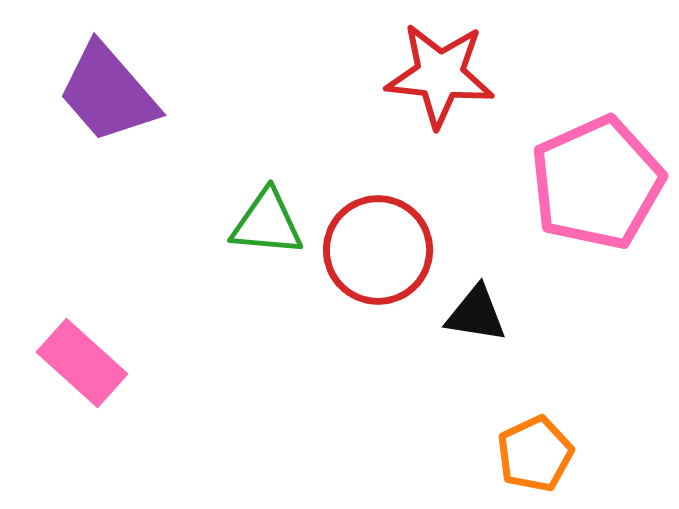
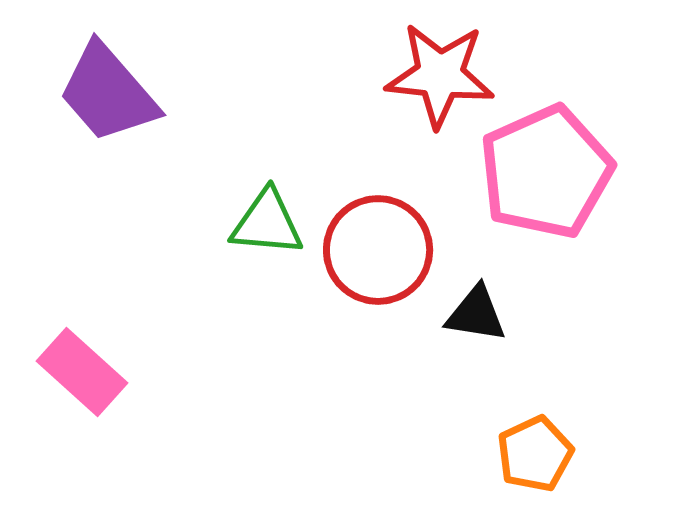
pink pentagon: moved 51 px left, 11 px up
pink rectangle: moved 9 px down
